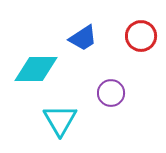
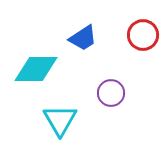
red circle: moved 2 px right, 1 px up
